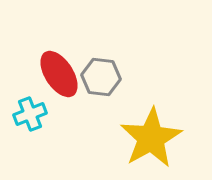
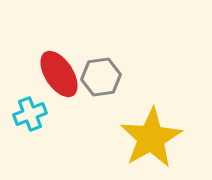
gray hexagon: rotated 15 degrees counterclockwise
